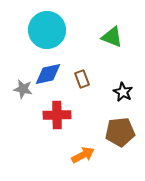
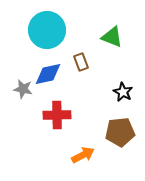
brown rectangle: moved 1 px left, 17 px up
